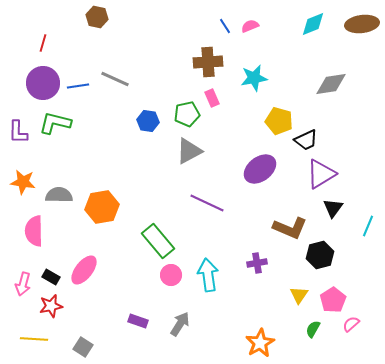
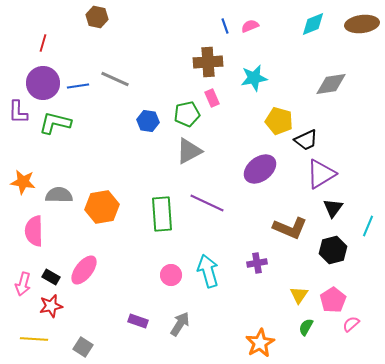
blue line at (225, 26): rotated 14 degrees clockwise
purple L-shape at (18, 132): moved 20 px up
green rectangle at (158, 241): moved 4 px right, 27 px up; rotated 36 degrees clockwise
black hexagon at (320, 255): moved 13 px right, 5 px up
cyan arrow at (208, 275): moved 4 px up; rotated 8 degrees counterclockwise
green semicircle at (313, 329): moved 7 px left, 2 px up
